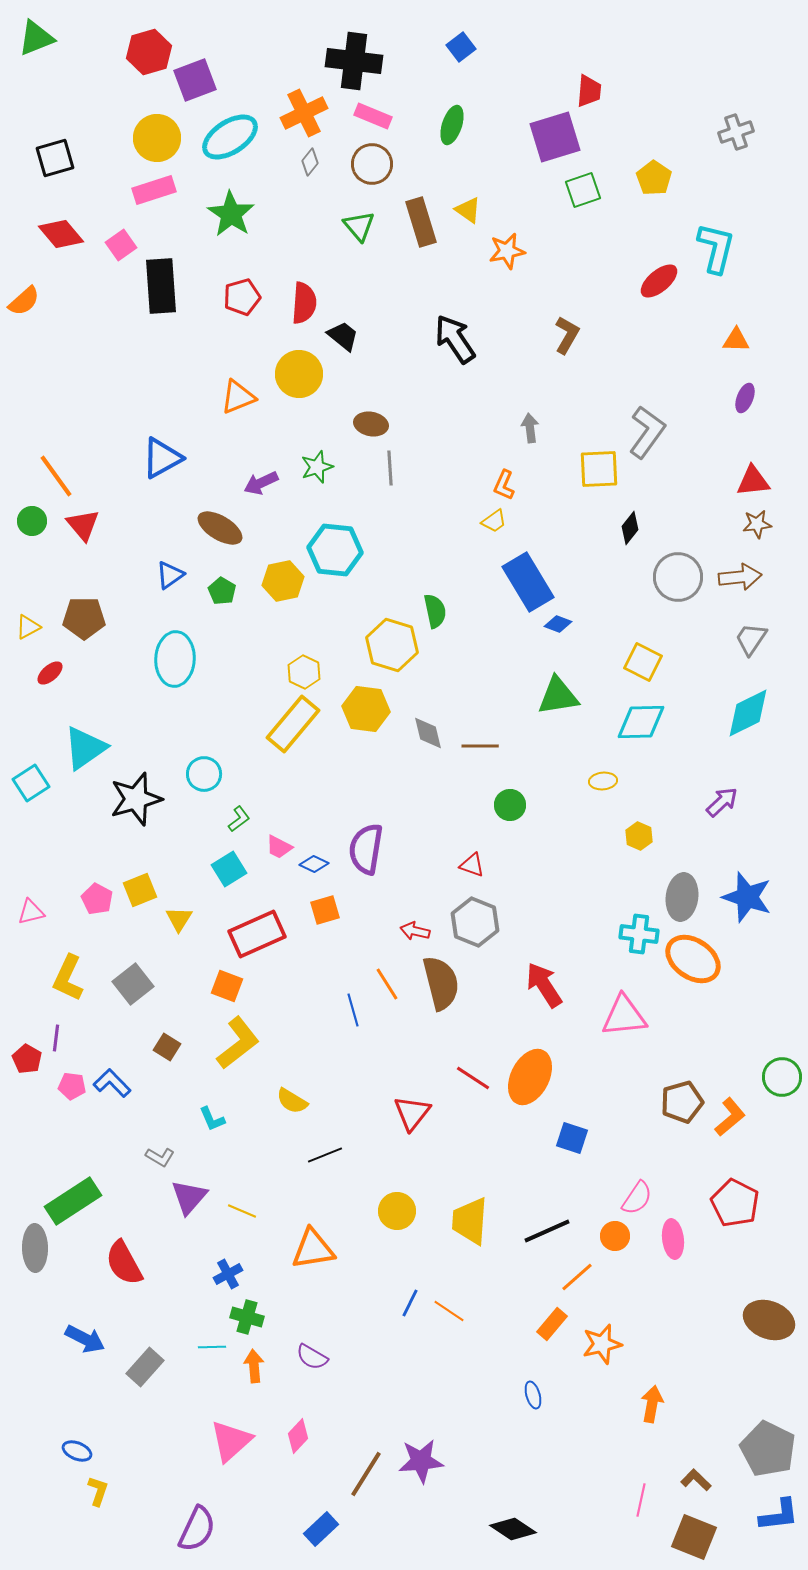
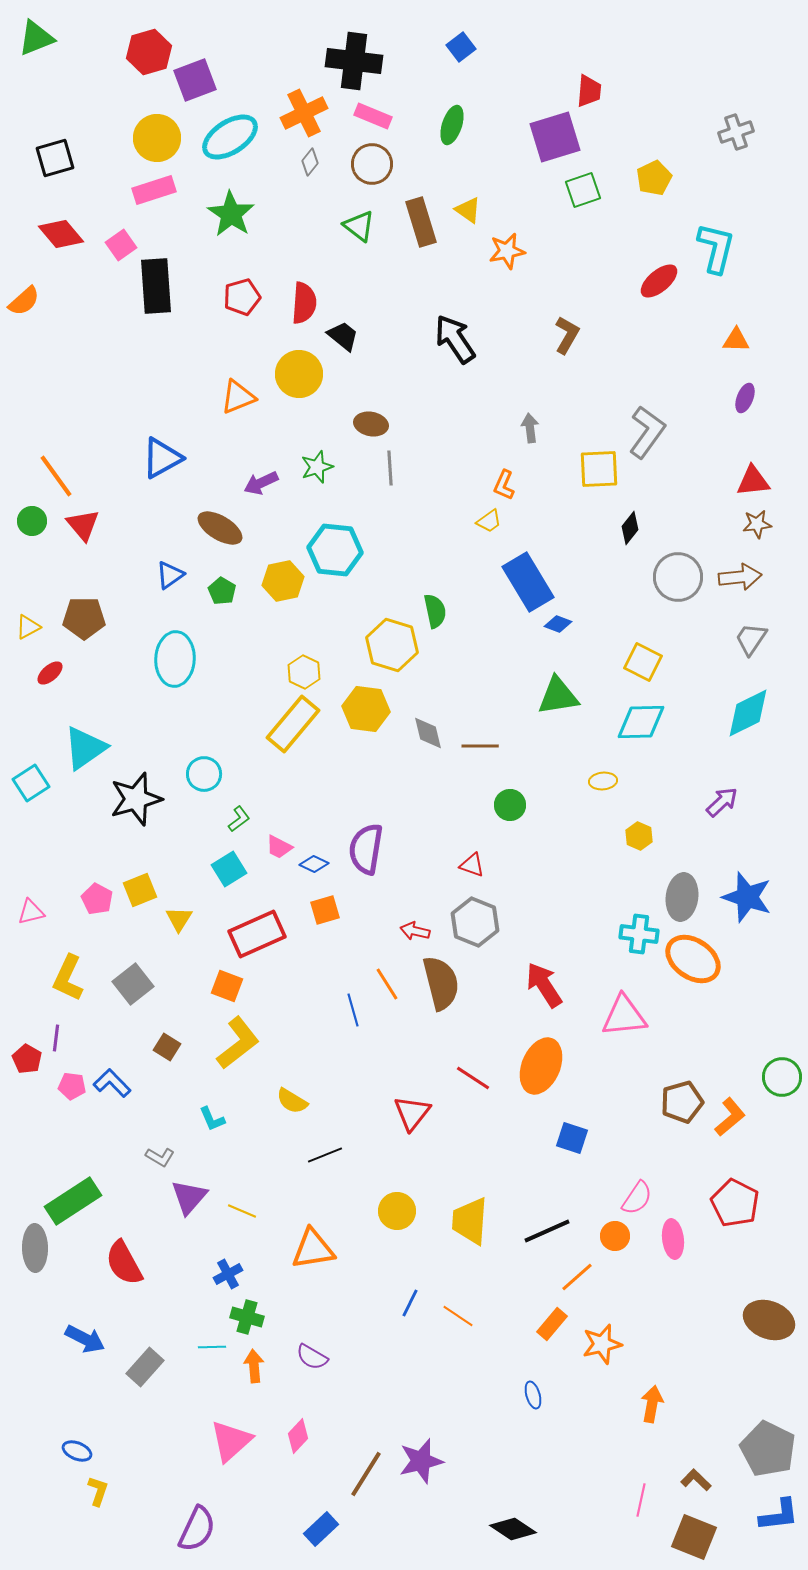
yellow pentagon at (654, 178): rotated 12 degrees clockwise
green triangle at (359, 226): rotated 12 degrees counterclockwise
black rectangle at (161, 286): moved 5 px left
yellow trapezoid at (494, 521): moved 5 px left
orange ellipse at (530, 1077): moved 11 px right, 11 px up; rotated 4 degrees counterclockwise
orange line at (449, 1311): moved 9 px right, 5 px down
purple star at (421, 1461): rotated 9 degrees counterclockwise
